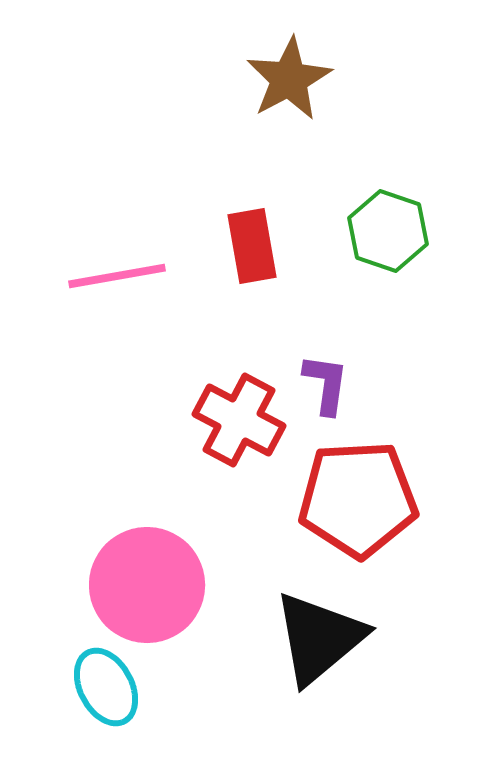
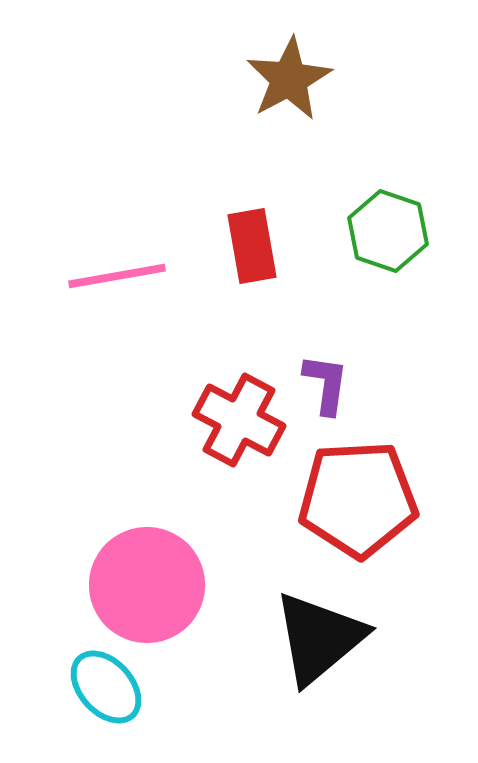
cyan ellipse: rotated 14 degrees counterclockwise
